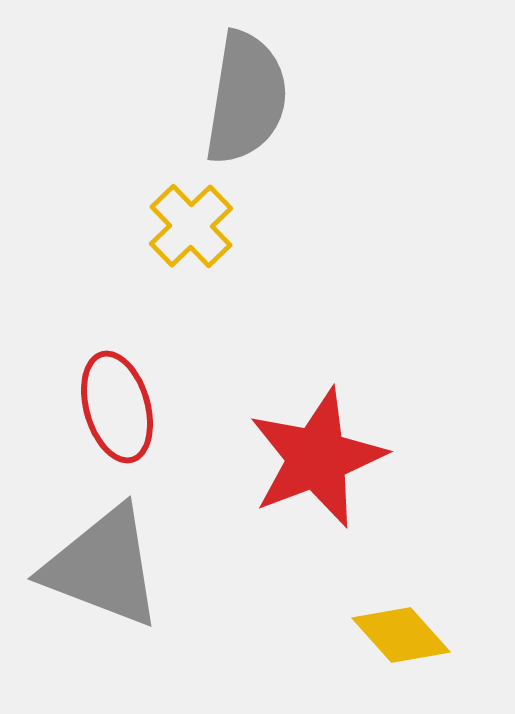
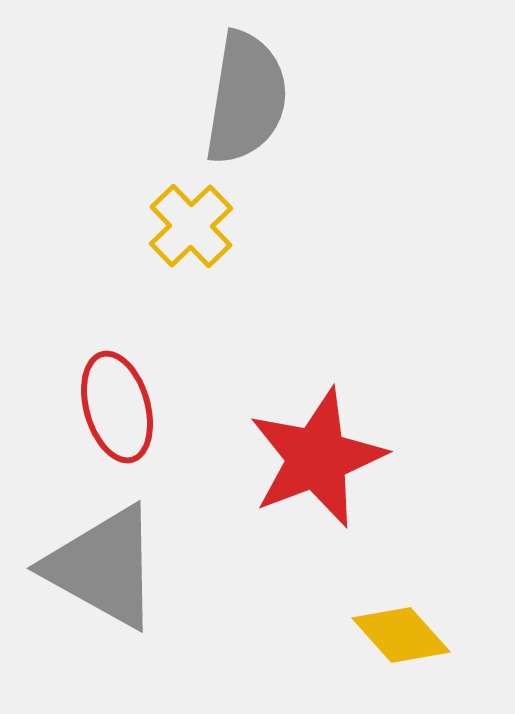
gray triangle: rotated 8 degrees clockwise
